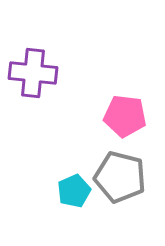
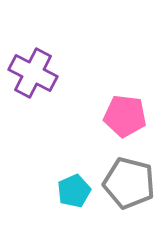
purple cross: rotated 21 degrees clockwise
gray pentagon: moved 9 px right, 6 px down
